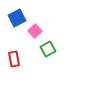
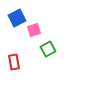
pink square: moved 1 px left, 1 px up; rotated 24 degrees clockwise
red rectangle: moved 3 px down
